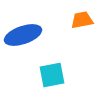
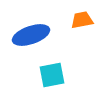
blue ellipse: moved 8 px right
